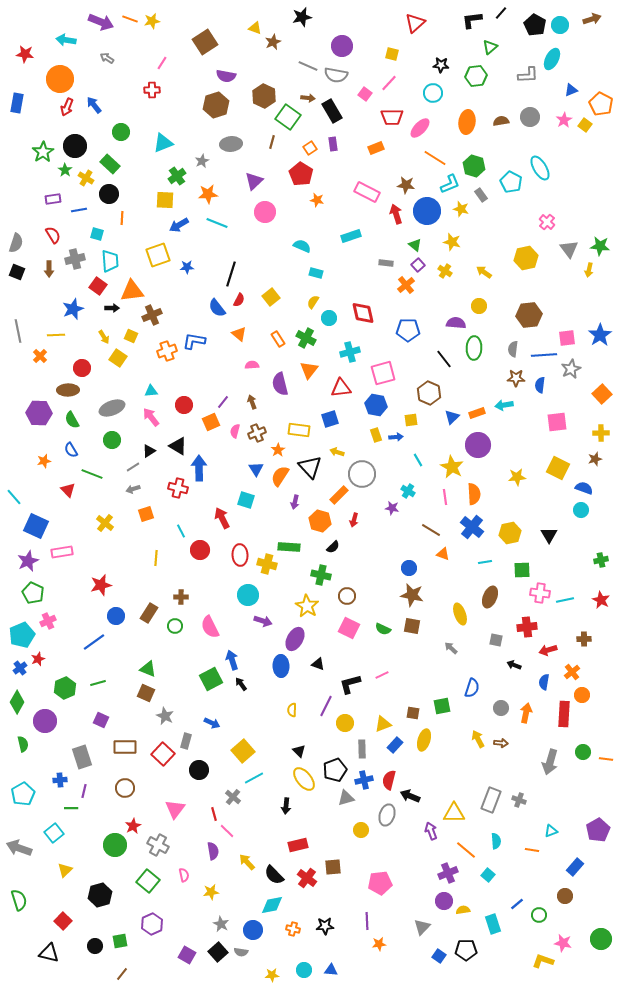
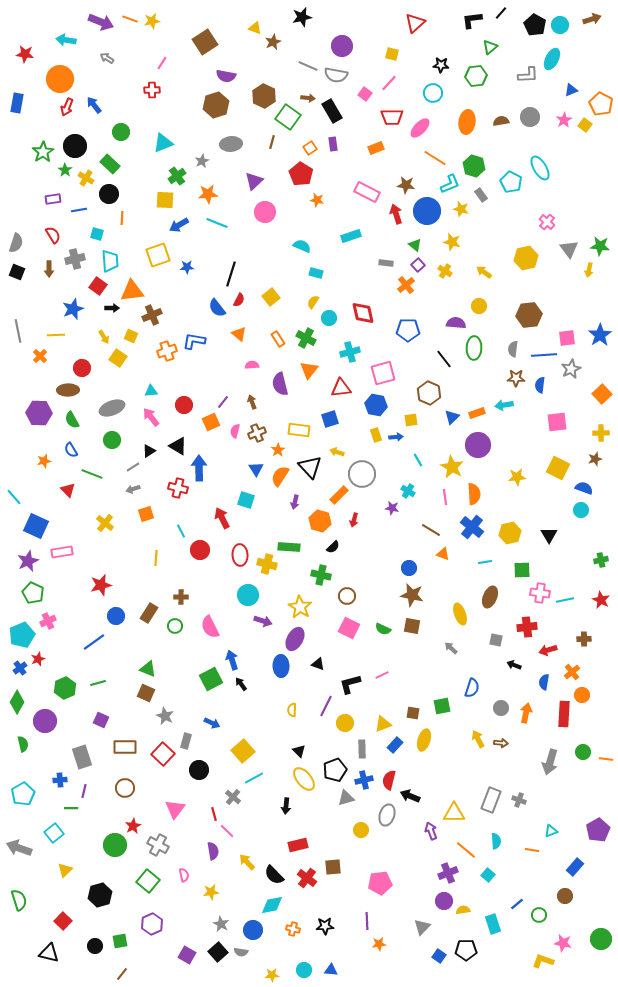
yellow star at (307, 606): moved 7 px left, 1 px down
